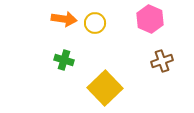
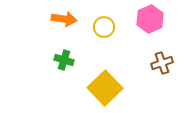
pink hexagon: rotated 12 degrees clockwise
yellow circle: moved 9 px right, 4 px down
brown cross: moved 2 px down
